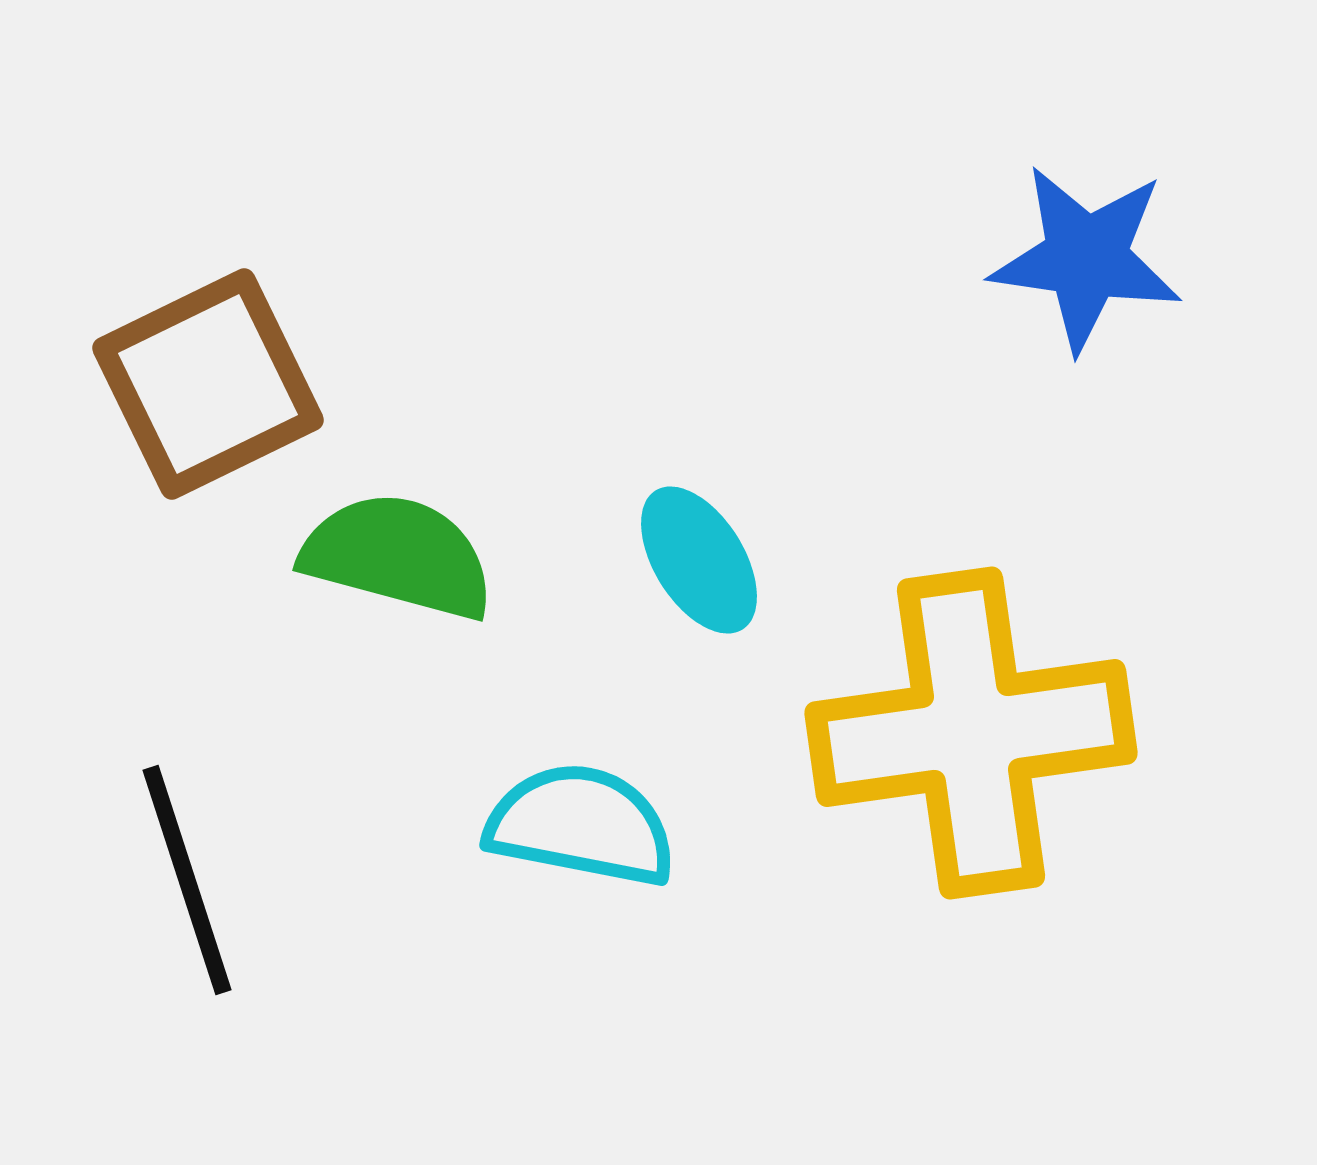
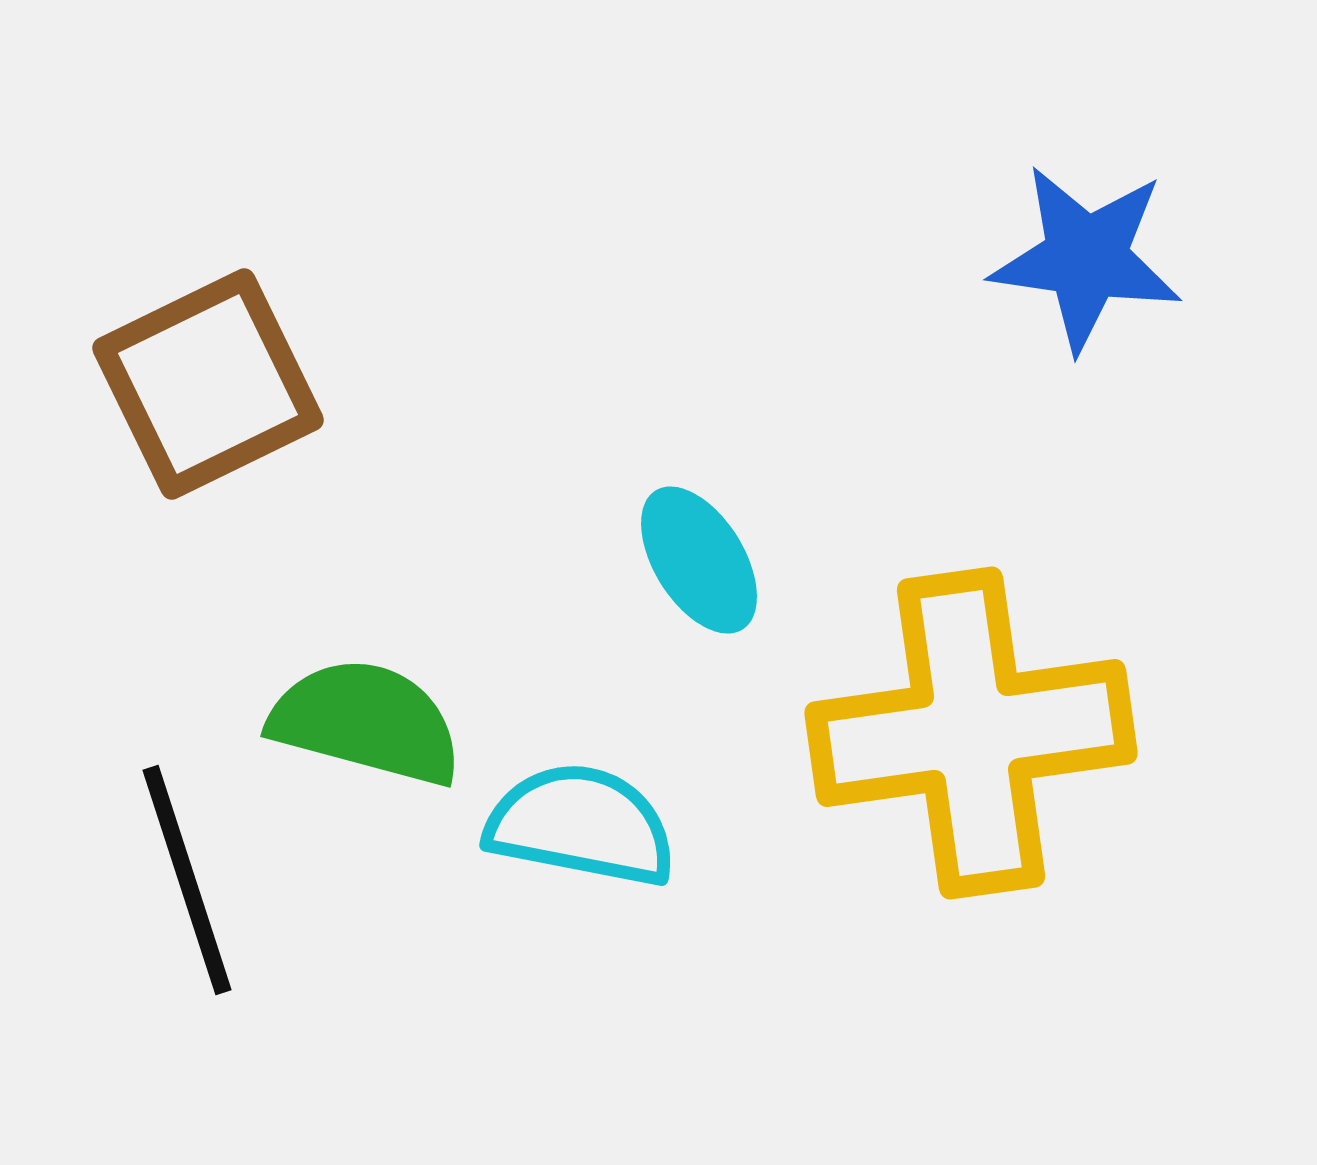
green semicircle: moved 32 px left, 166 px down
